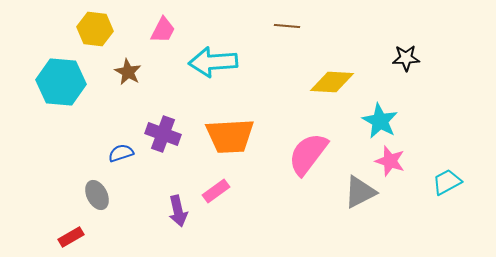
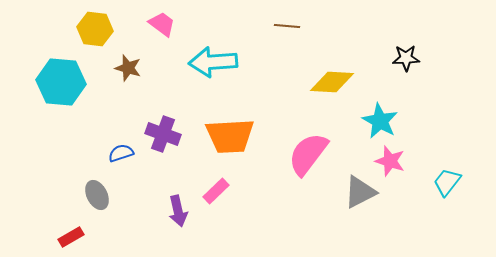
pink trapezoid: moved 1 px left, 6 px up; rotated 80 degrees counterclockwise
brown star: moved 4 px up; rotated 12 degrees counterclockwise
cyan trapezoid: rotated 24 degrees counterclockwise
pink rectangle: rotated 8 degrees counterclockwise
